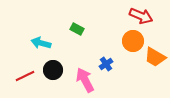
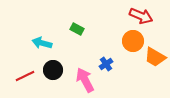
cyan arrow: moved 1 px right
